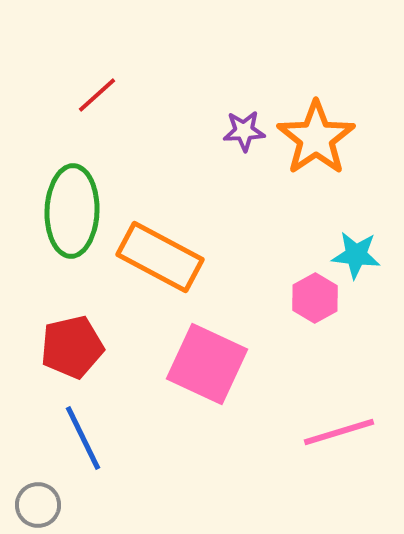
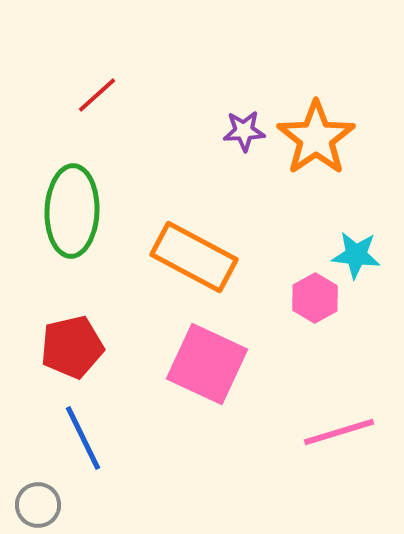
orange rectangle: moved 34 px right
